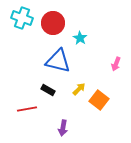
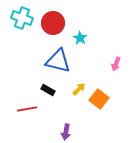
orange square: moved 1 px up
purple arrow: moved 3 px right, 4 px down
